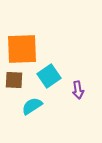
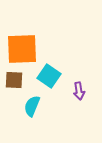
cyan square: rotated 20 degrees counterclockwise
purple arrow: moved 1 px right, 1 px down
cyan semicircle: rotated 35 degrees counterclockwise
